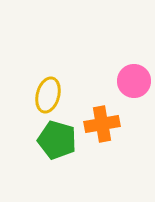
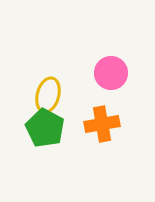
pink circle: moved 23 px left, 8 px up
green pentagon: moved 12 px left, 12 px up; rotated 12 degrees clockwise
